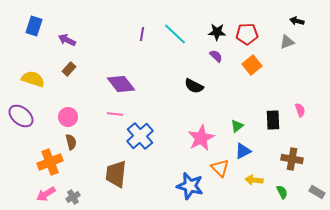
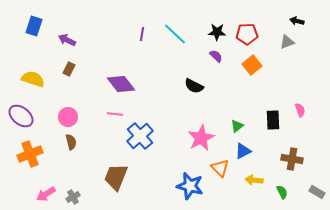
brown rectangle: rotated 16 degrees counterclockwise
orange cross: moved 20 px left, 8 px up
brown trapezoid: moved 3 px down; rotated 16 degrees clockwise
